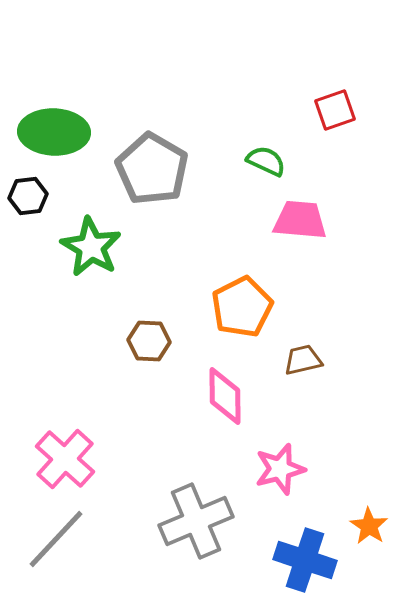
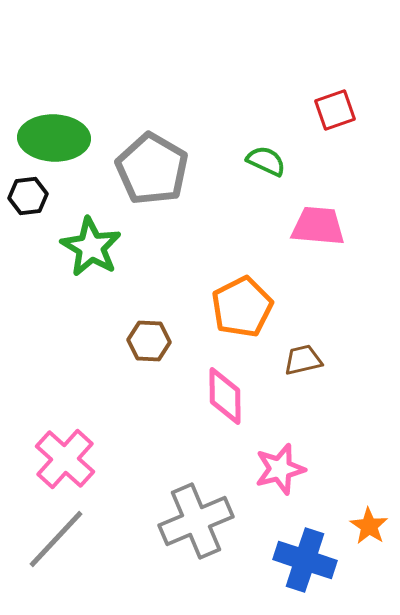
green ellipse: moved 6 px down
pink trapezoid: moved 18 px right, 6 px down
